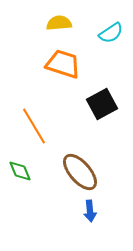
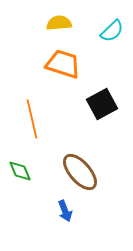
cyan semicircle: moved 1 px right, 2 px up; rotated 10 degrees counterclockwise
orange line: moved 2 px left, 7 px up; rotated 18 degrees clockwise
blue arrow: moved 25 px left; rotated 15 degrees counterclockwise
